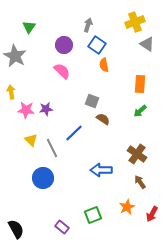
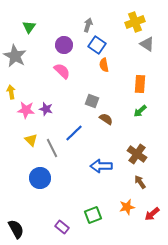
purple star: rotated 24 degrees clockwise
brown semicircle: moved 3 px right
blue arrow: moved 4 px up
blue circle: moved 3 px left
orange star: rotated 14 degrees clockwise
red arrow: rotated 21 degrees clockwise
